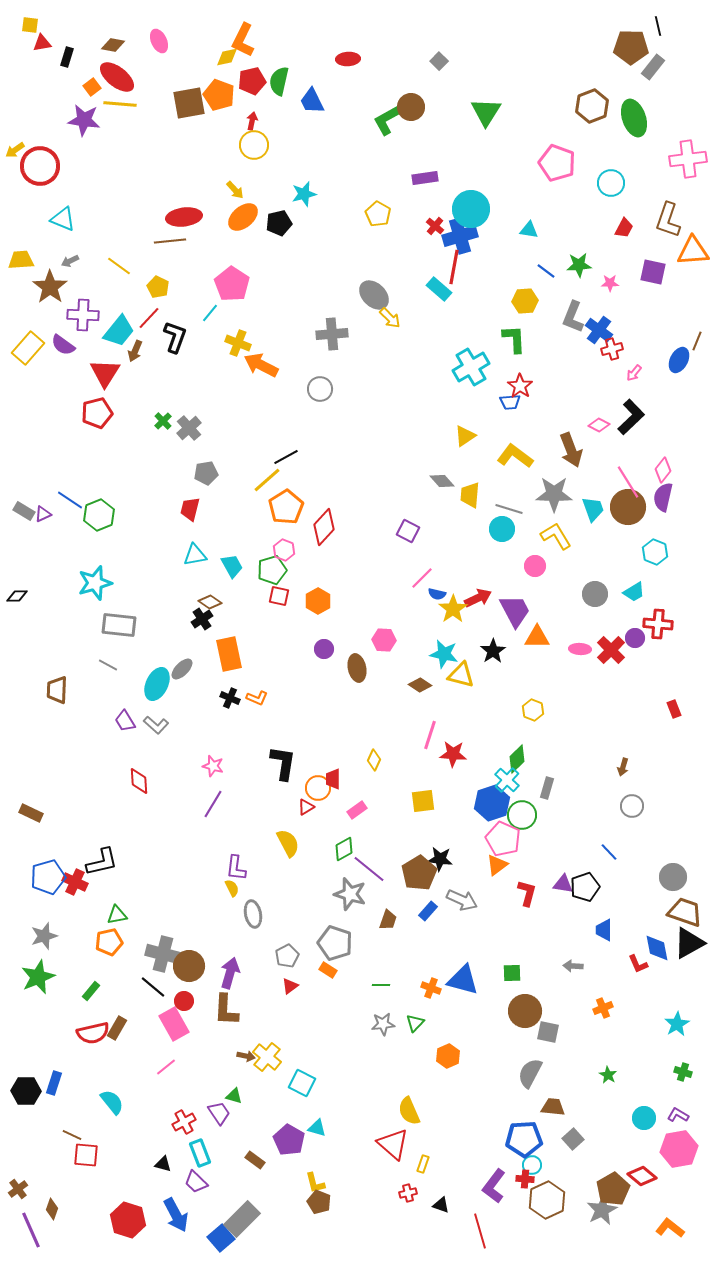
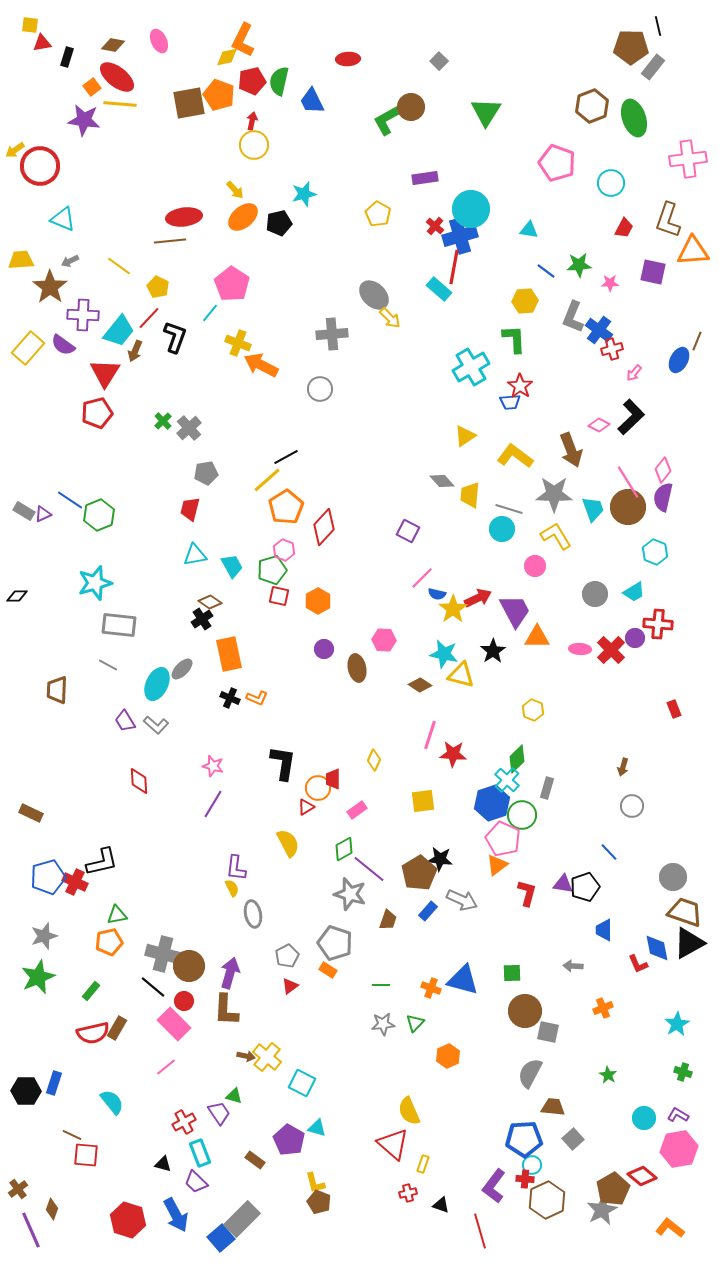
pink rectangle at (174, 1024): rotated 16 degrees counterclockwise
